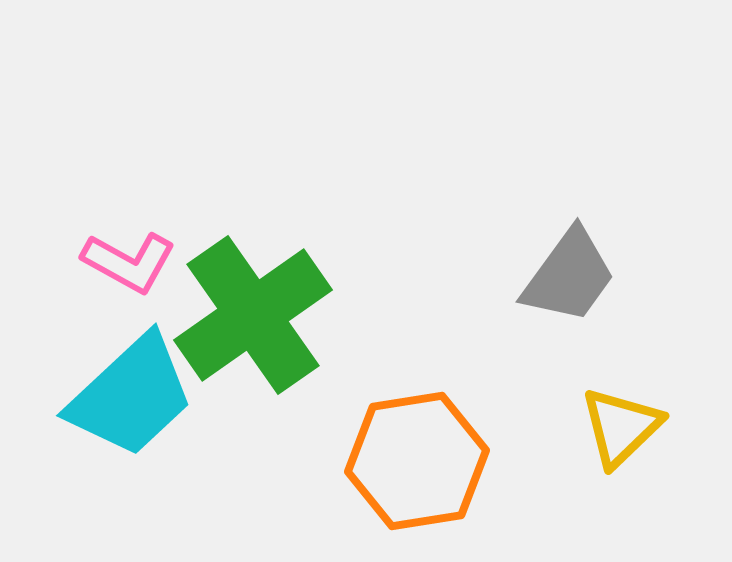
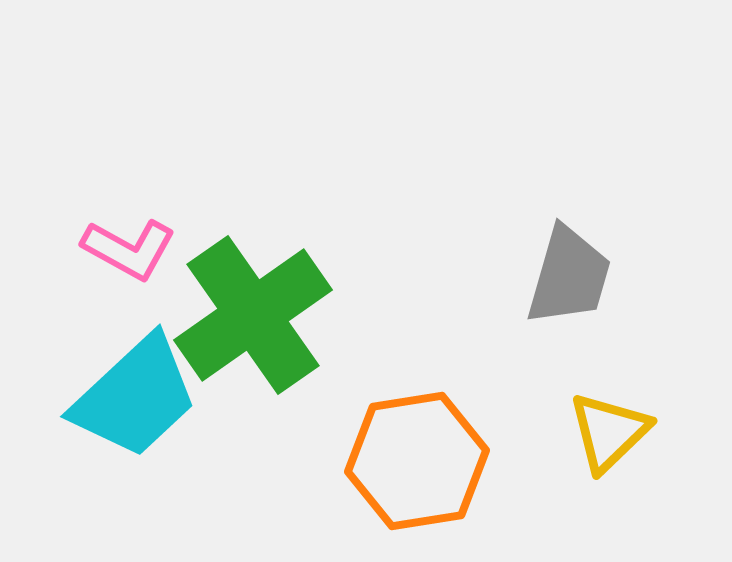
pink L-shape: moved 13 px up
gray trapezoid: rotated 20 degrees counterclockwise
cyan trapezoid: moved 4 px right, 1 px down
yellow triangle: moved 12 px left, 5 px down
